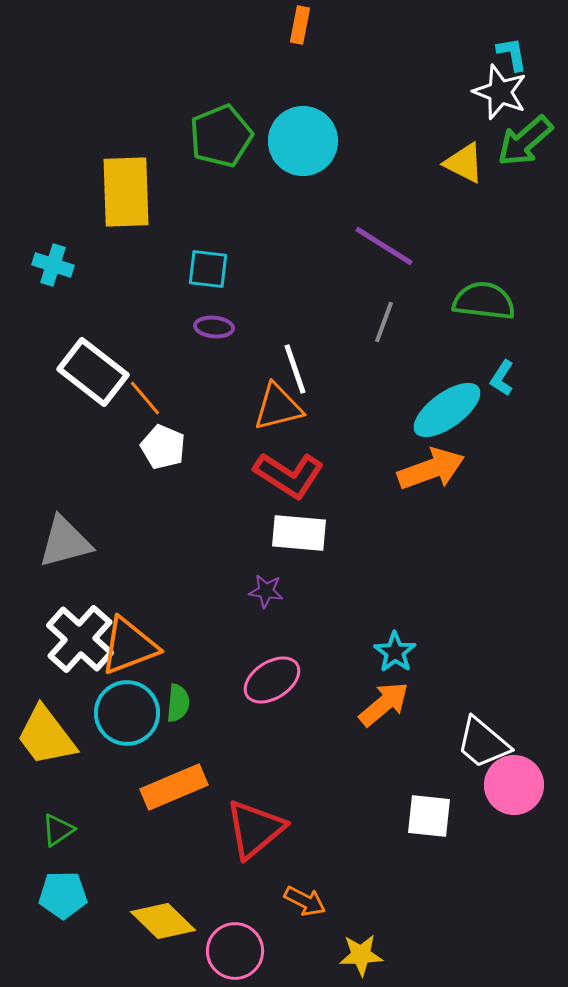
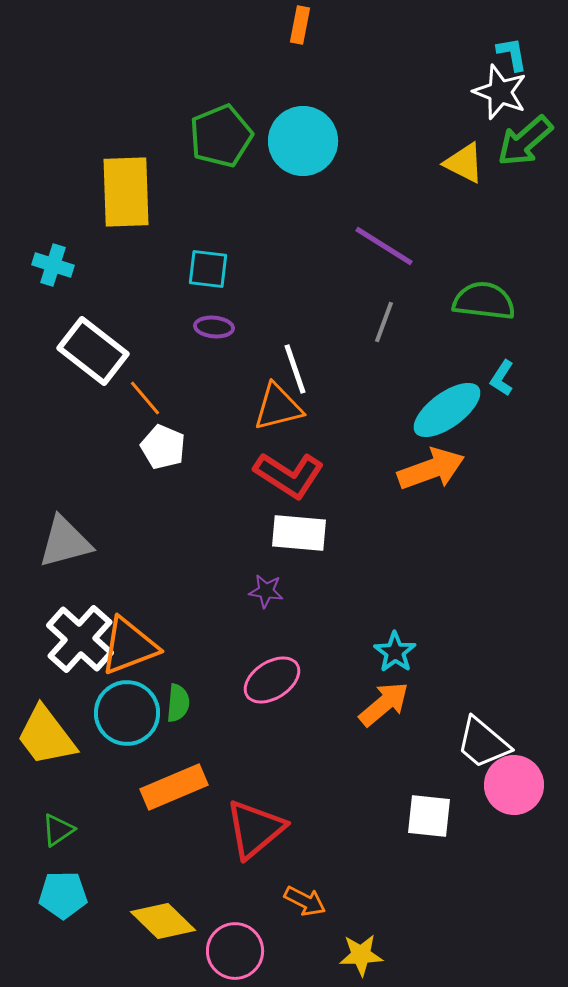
white rectangle at (93, 372): moved 21 px up
